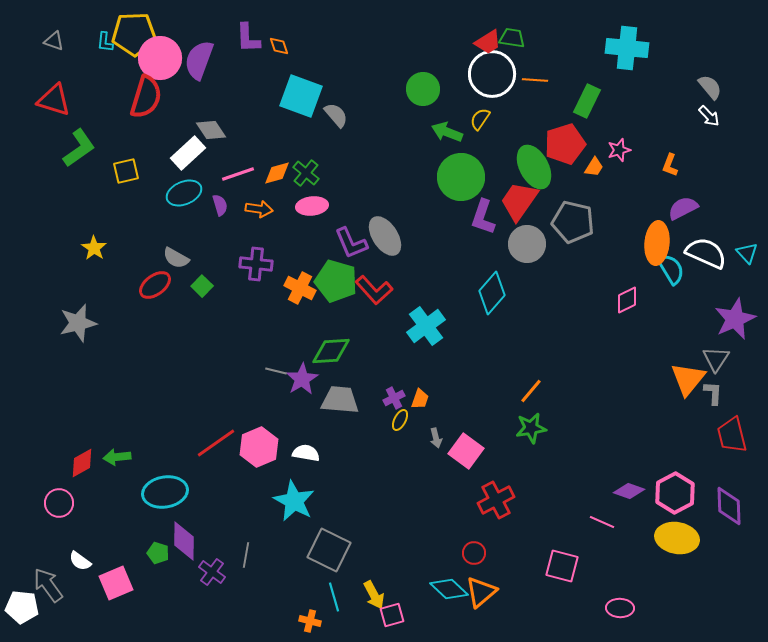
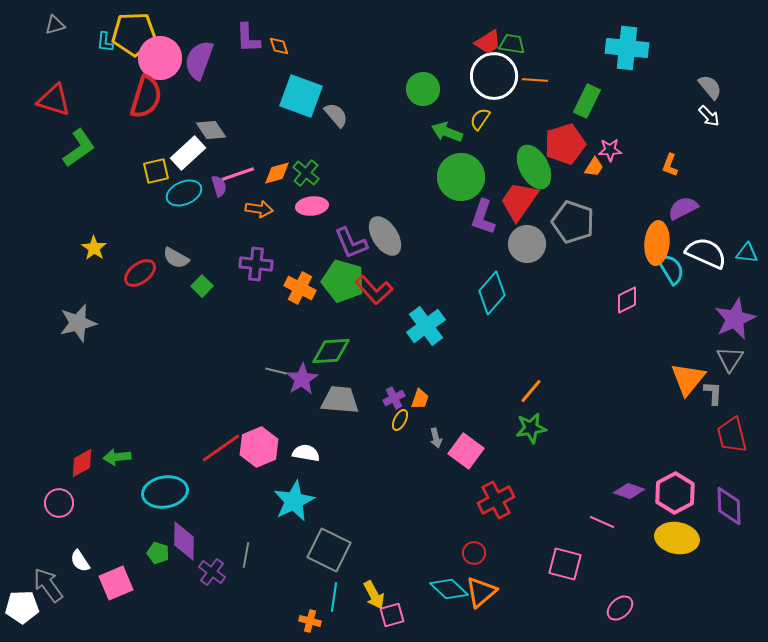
green trapezoid at (512, 38): moved 6 px down
gray triangle at (54, 41): moved 1 px right, 16 px up; rotated 35 degrees counterclockwise
white circle at (492, 74): moved 2 px right, 2 px down
pink star at (619, 150): moved 9 px left; rotated 15 degrees clockwise
yellow square at (126, 171): moved 30 px right
purple semicircle at (220, 205): moved 1 px left, 19 px up
gray pentagon at (573, 222): rotated 6 degrees clockwise
cyan triangle at (747, 253): rotated 40 degrees counterclockwise
green pentagon at (336, 281): moved 7 px right
red ellipse at (155, 285): moved 15 px left, 12 px up
gray triangle at (716, 359): moved 14 px right
red line at (216, 443): moved 5 px right, 5 px down
cyan star at (294, 501): rotated 18 degrees clockwise
white semicircle at (80, 561): rotated 20 degrees clockwise
pink square at (562, 566): moved 3 px right, 2 px up
cyan line at (334, 597): rotated 24 degrees clockwise
white pentagon at (22, 607): rotated 8 degrees counterclockwise
pink ellipse at (620, 608): rotated 44 degrees counterclockwise
